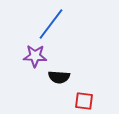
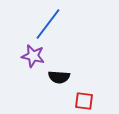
blue line: moved 3 px left
purple star: moved 2 px left; rotated 10 degrees clockwise
